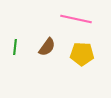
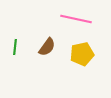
yellow pentagon: rotated 15 degrees counterclockwise
